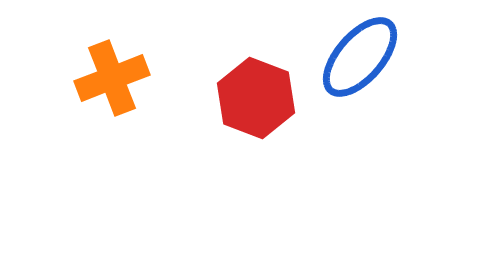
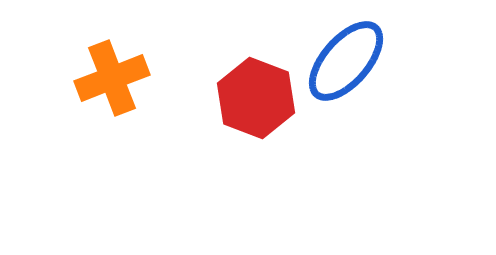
blue ellipse: moved 14 px left, 4 px down
